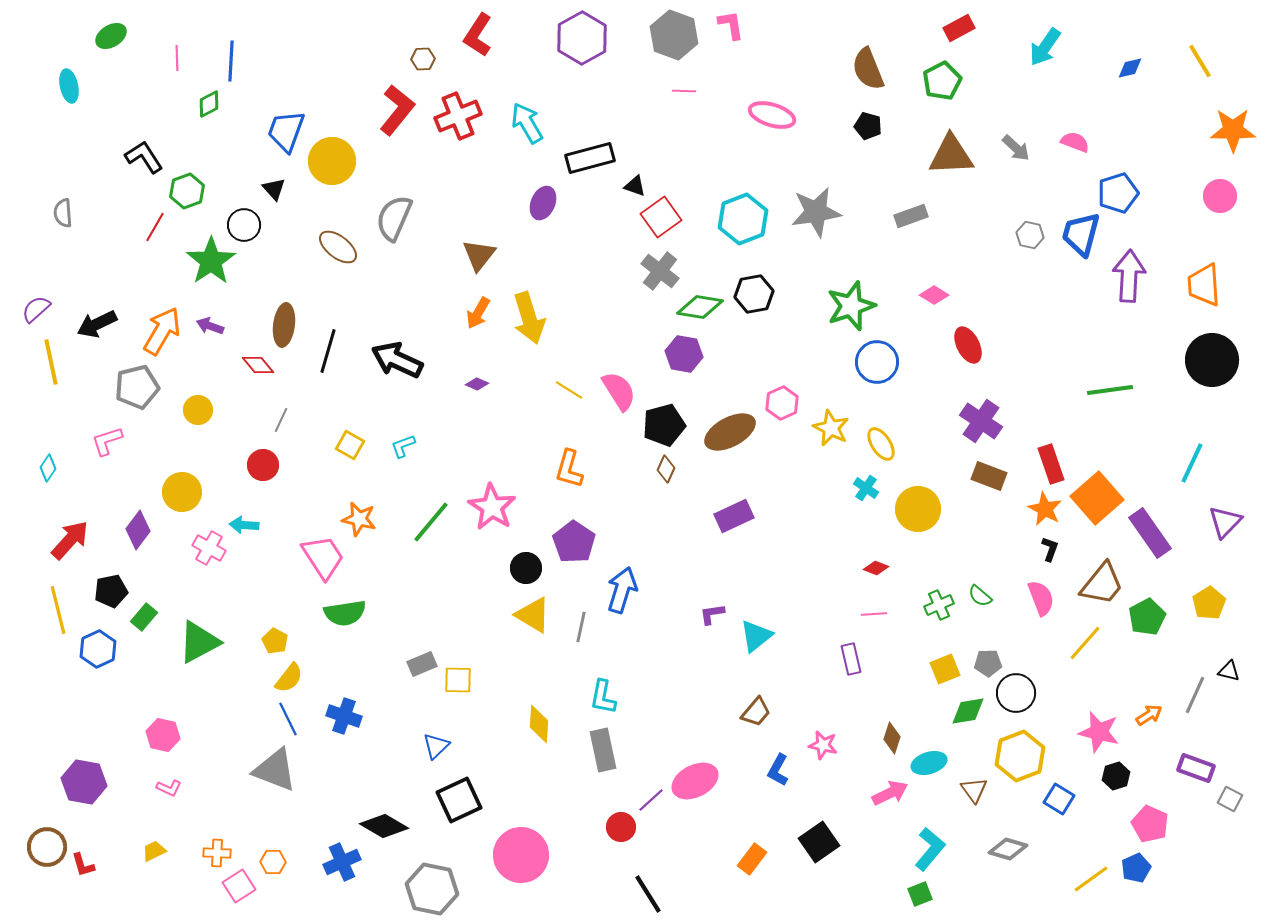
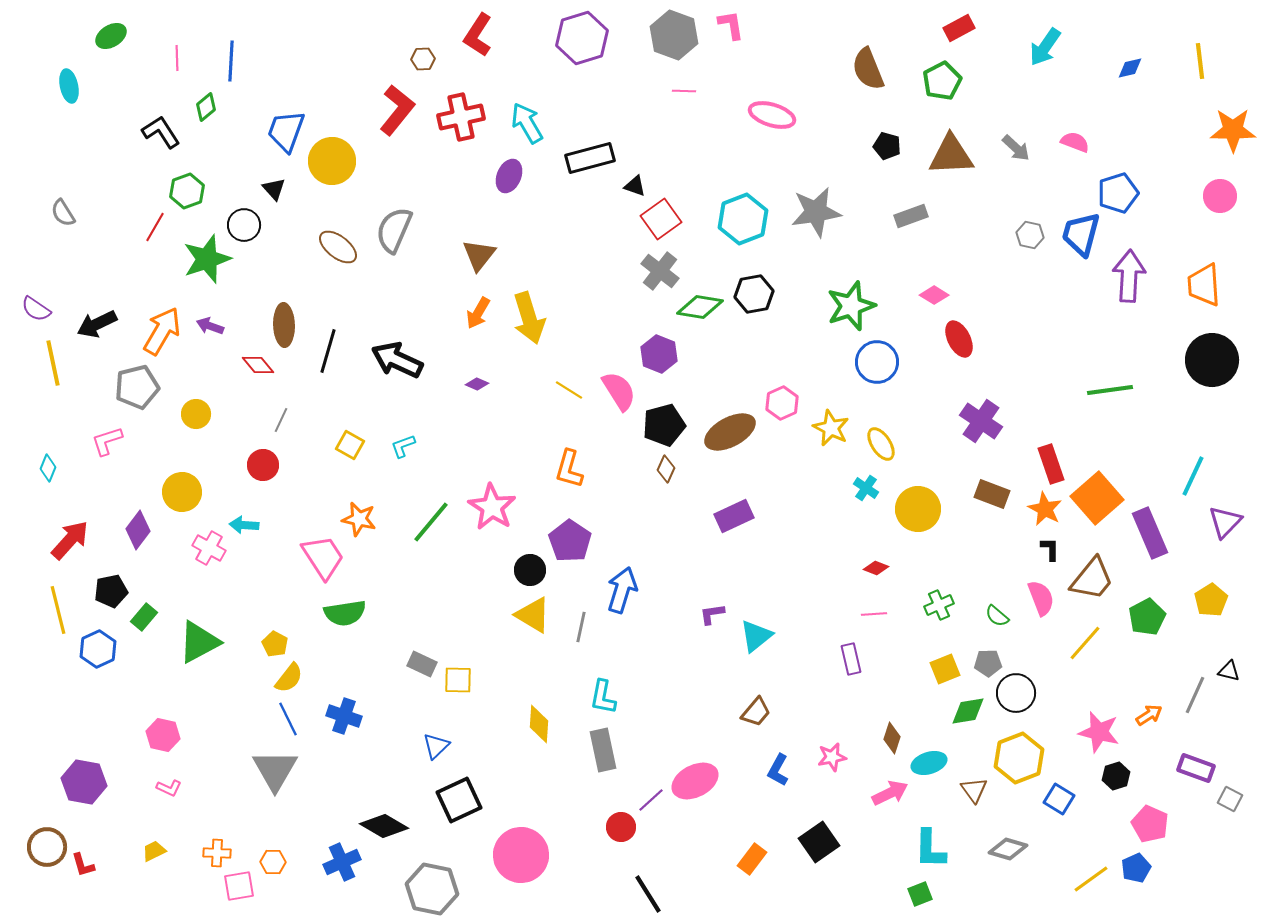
purple hexagon at (582, 38): rotated 12 degrees clockwise
yellow line at (1200, 61): rotated 24 degrees clockwise
green diamond at (209, 104): moved 3 px left, 3 px down; rotated 12 degrees counterclockwise
red cross at (458, 116): moved 3 px right, 1 px down; rotated 9 degrees clockwise
black pentagon at (868, 126): moved 19 px right, 20 px down
black L-shape at (144, 157): moved 17 px right, 25 px up
purple ellipse at (543, 203): moved 34 px left, 27 px up
gray semicircle at (63, 213): rotated 28 degrees counterclockwise
red square at (661, 217): moved 2 px down
gray semicircle at (394, 218): moved 12 px down
green star at (211, 261): moved 4 px left, 2 px up; rotated 15 degrees clockwise
purple semicircle at (36, 309): rotated 104 degrees counterclockwise
brown ellipse at (284, 325): rotated 9 degrees counterclockwise
red ellipse at (968, 345): moved 9 px left, 6 px up
purple hexagon at (684, 354): moved 25 px left; rotated 12 degrees clockwise
yellow line at (51, 362): moved 2 px right, 1 px down
yellow circle at (198, 410): moved 2 px left, 4 px down
cyan line at (1192, 463): moved 1 px right, 13 px down
cyan diamond at (48, 468): rotated 12 degrees counterclockwise
brown rectangle at (989, 476): moved 3 px right, 18 px down
purple rectangle at (1150, 533): rotated 12 degrees clockwise
purple pentagon at (574, 542): moved 4 px left, 1 px up
black L-shape at (1050, 549): rotated 20 degrees counterclockwise
black circle at (526, 568): moved 4 px right, 2 px down
brown trapezoid at (1102, 584): moved 10 px left, 5 px up
green semicircle at (980, 596): moved 17 px right, 20 px down
yellow pentagon at (1209, 603): moved 2 px right, 3 px up
yellow pentagon at (275, 641): moved 3 px down
gray rectangle at (422, 664): rotated 48 degrees clockwise
pink star at (823, 745): moved 9 px right, 12 px down; rotated 24 degrees counterclockwise
yellow hexagon at (1020, 756): moved 1 px left, 2 px down
gray triangle at (275, 770): rotated 39 degrees clockwise
cyan L-shape at (930, 849): rotated 141 degrees clockwise
pink square at (239, 886): rotated 24 degrees clockwise
